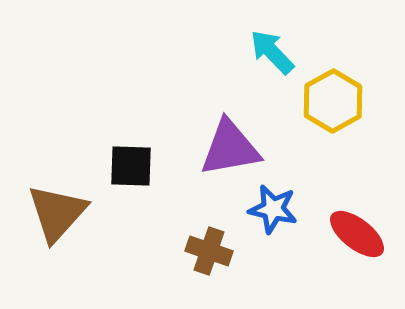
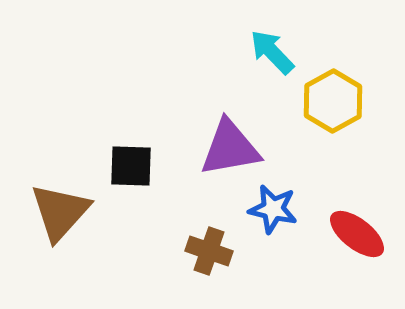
brown triangle: moved 3 px right, 1 px up
